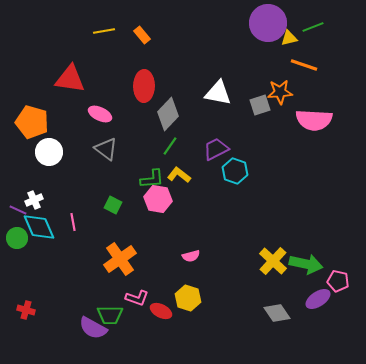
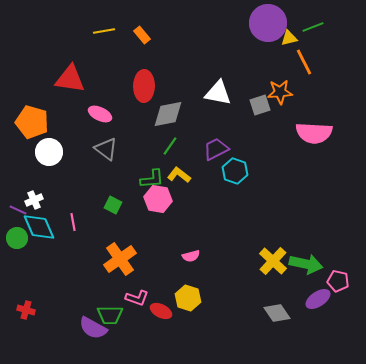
orange line at (304, 65): moved 3 px up; rotated 44 degrees clockwise
gray diamond at (168, 114): rotated 36 degrees clockwise
pink semicircle at (314, 120): moved 13 px down
